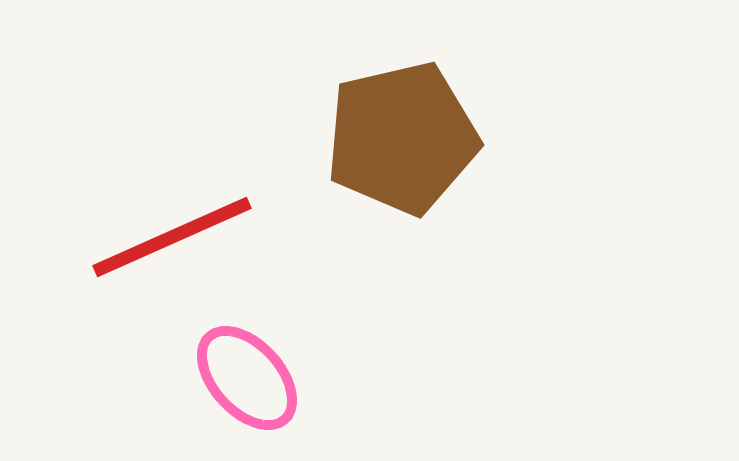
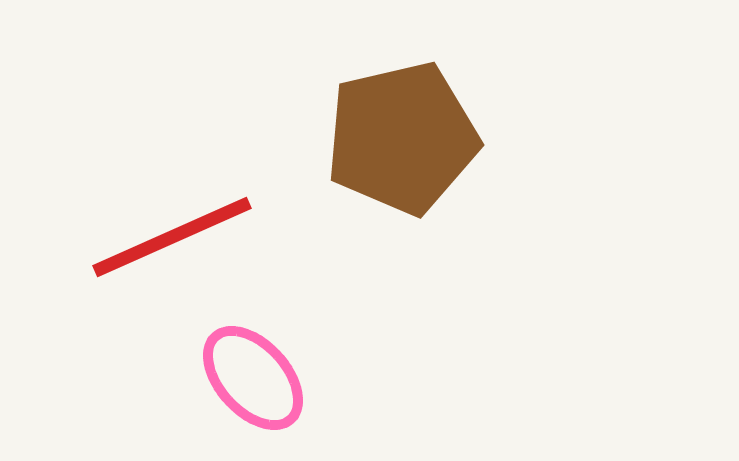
pink ellipse: moved 6 px right
